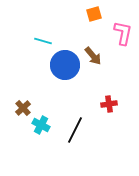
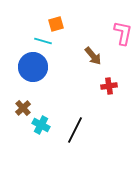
orange square: moved 38 px left, 10 px down
blue circle: moved 32 px left, 2 px down
red cross: moved 18 px up
